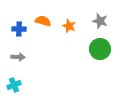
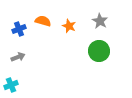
gray star: rotated 14 degrees clockwise
blue cross: rotated 24 degrees counterclockwise
green circle: moved 1 px left, 2 px down
gray arrow: rotated 24 degrees counterclockwise
cyan cross: moved 3 px left
